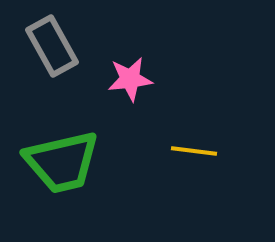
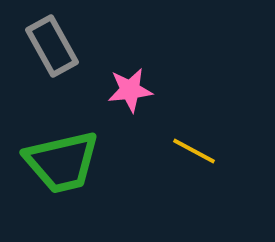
pink star: moved 11 px down
yellow line: rotated 21 degrees clockwise
